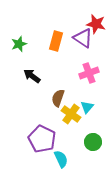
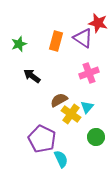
red star: moved 2 px right, 1 px up
brown semicircle: moved 1 px right, 2 px down; rotated 42 degrees clockwise
green circle: moved 3 px right, 5 px up
